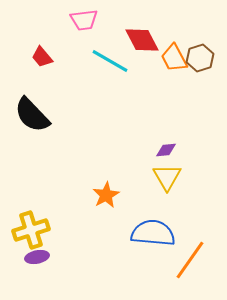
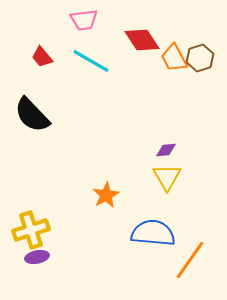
red diamond: rotated 6 degrees counterclockwise
cyan line: moved 19 px left
